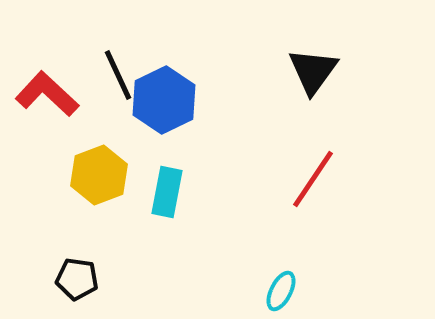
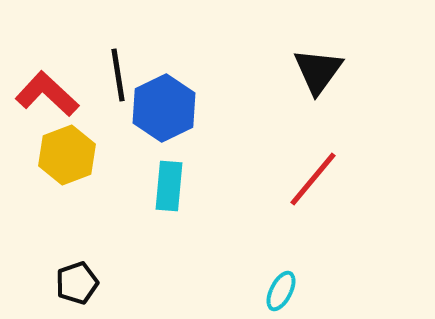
black triangle: moved 5 px right
black line: rotated 16 degrees clockwise
blue hexagon: moved 8 px down
yellow hexagon: moved 32 px left, 20 px up
red line: rotated 6 degrees clockwise
cyan rectangle: moved 2 px right, 6 px up; rotated 6 degrees counterclockwise
black pentagon: moved 4 px down; rotated 27 degrees counterclockwise
